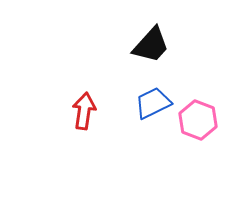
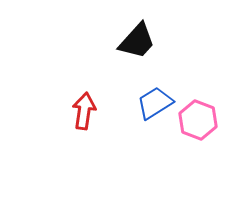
black trapezoid: moved 14 px left, 4 px up
blue trapezoid: moved 2 px right; rotated 6 degrees counterclockwise
